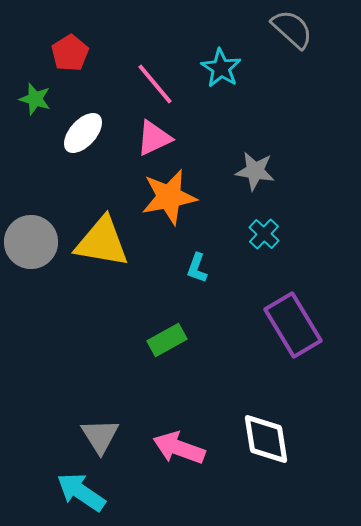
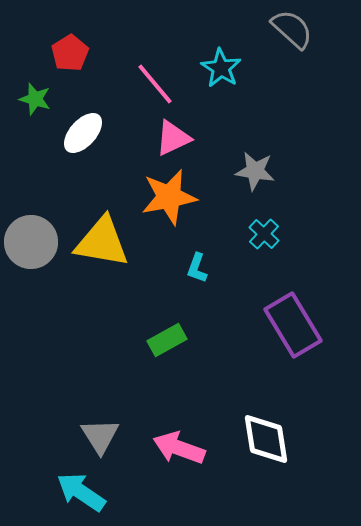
pink triangle: moved 19 px right
